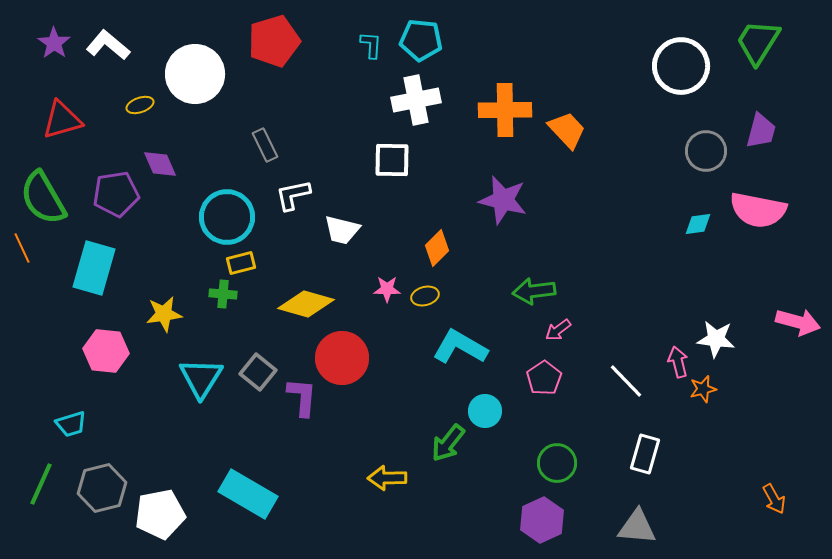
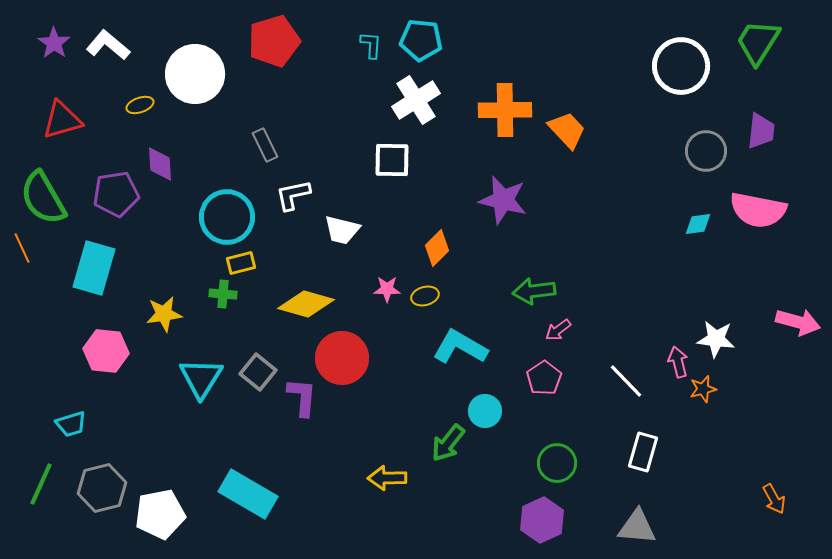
white cross at (416, 100): rotated 21 degrees counterclockwise
purple trapezoid at (761, 131): rotated 9 degrees counterclockwise
purple diamond at (160, 164): rotated 21 degrees clockwise
white rectangle at (645, 454): moved 2 px left, 2 px up
